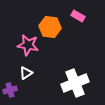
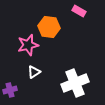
pink rectangle: moved 1 px right, 5 px up
orange hexagon: moved 1 px left
pink star: rotated 25 degrees counterclockwise
white triangle: moved 8 px right, 1 px up
